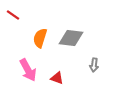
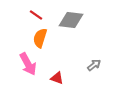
red line: moved 23 px right
gray diamond: moved 18 px up
gray arrow: rotated 136 degrees counterclockwise
pink arrow: moved 6 px up
